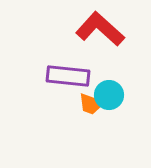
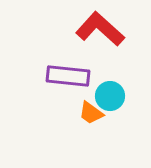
cyan circle: moved 1 px right, 1 px down
orange trapezoid: moved 9 px down; rotated 16 degrees clockwise
